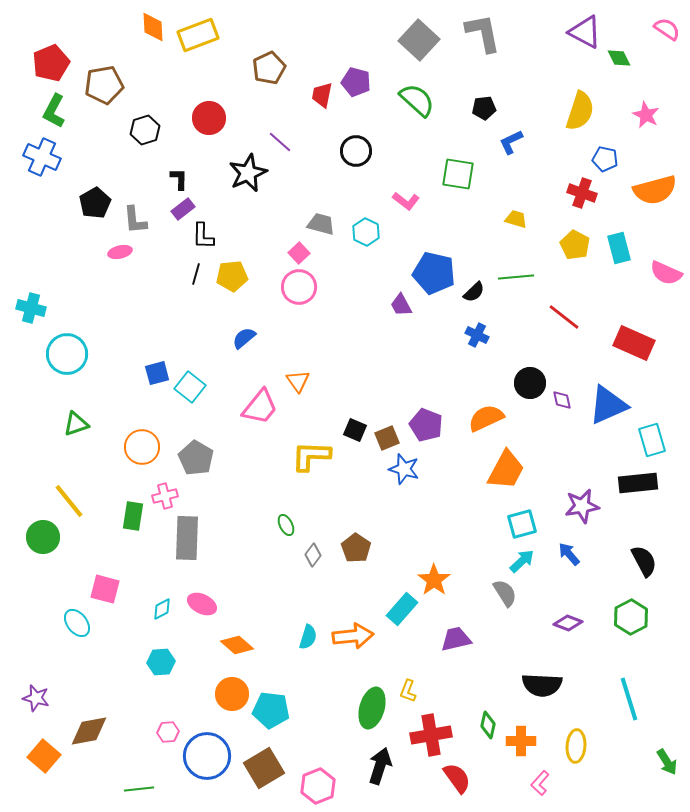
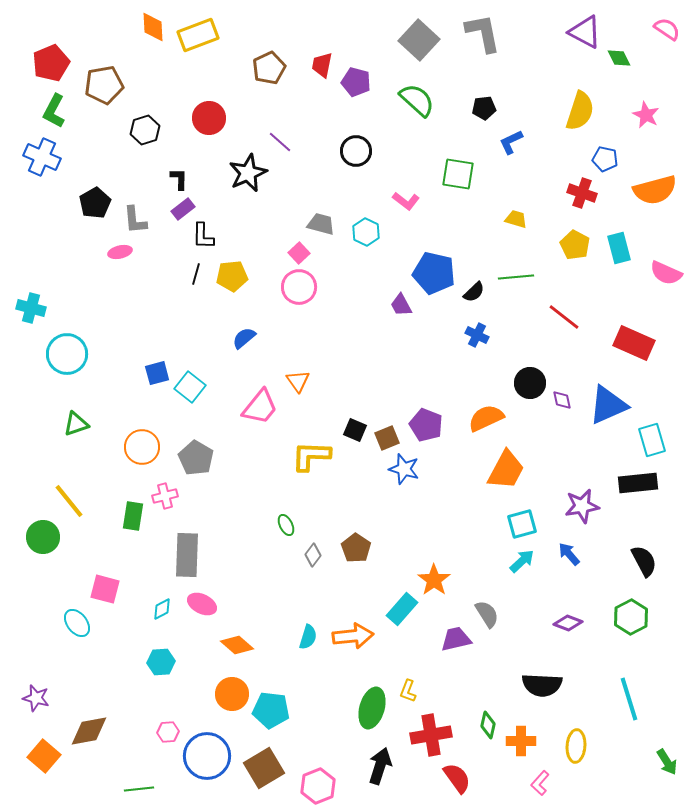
red trapezoid at (322, 95): moved 30 px up
gray rectangle at (187, 538): moved 17 px down
gray semicircle at (505, 593): moved 18 px left, 21 px down
